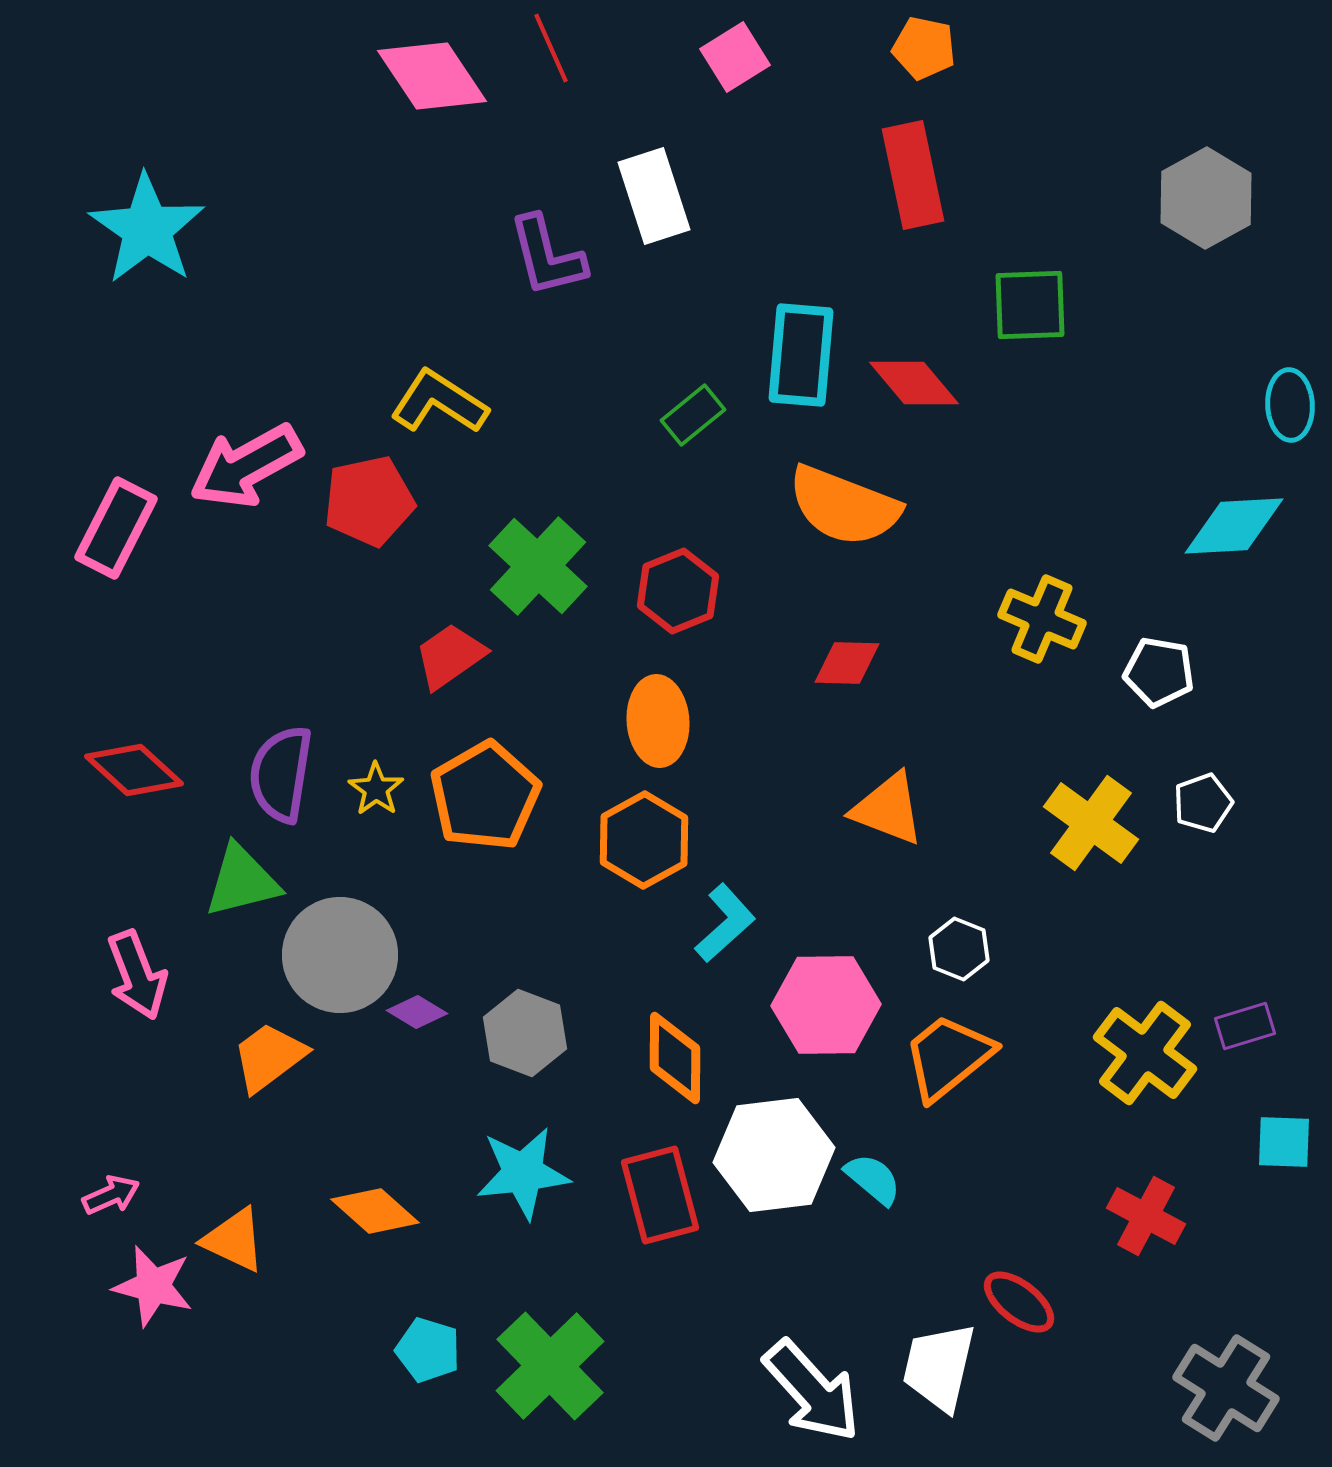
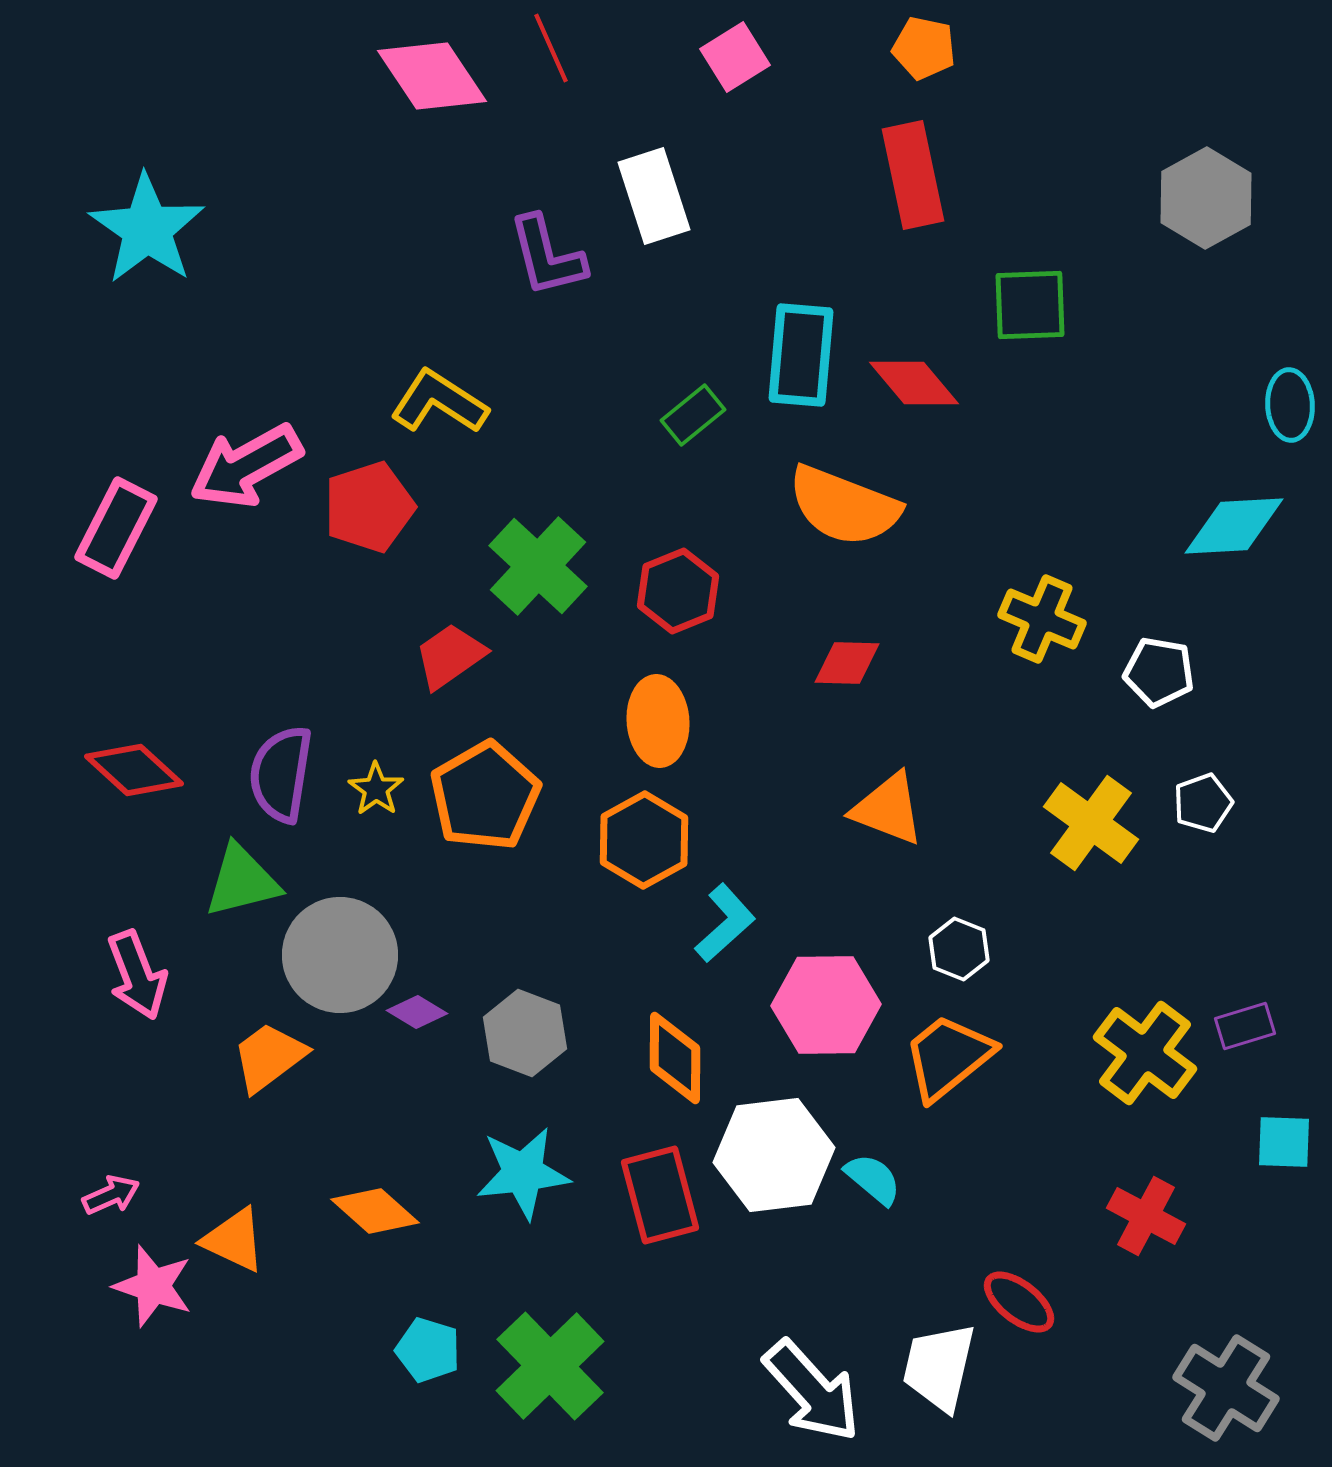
red pentagon at (369, 501): moved 6 px down; rotated 6 degrees counterclockwise
pink star at (153, 1286): rotated 4 degrees clockwise
